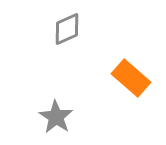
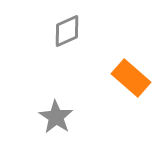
gray diamond: moved 2 px down
